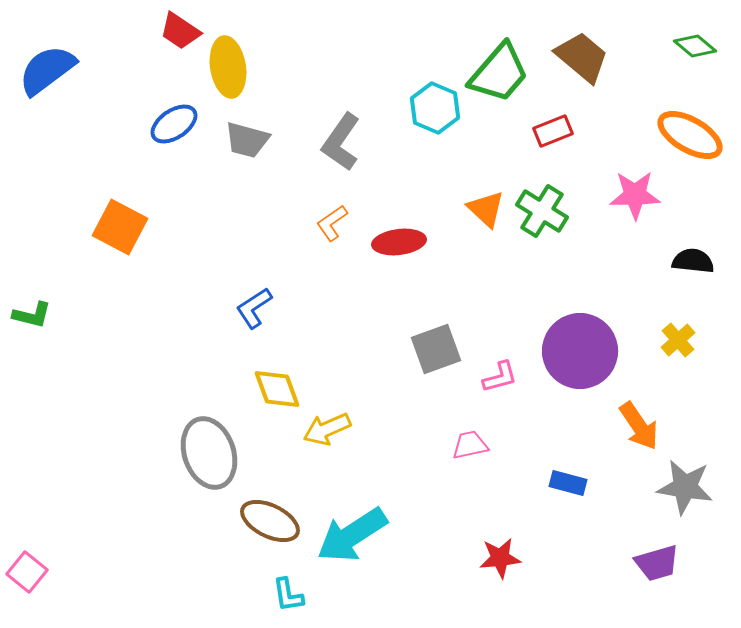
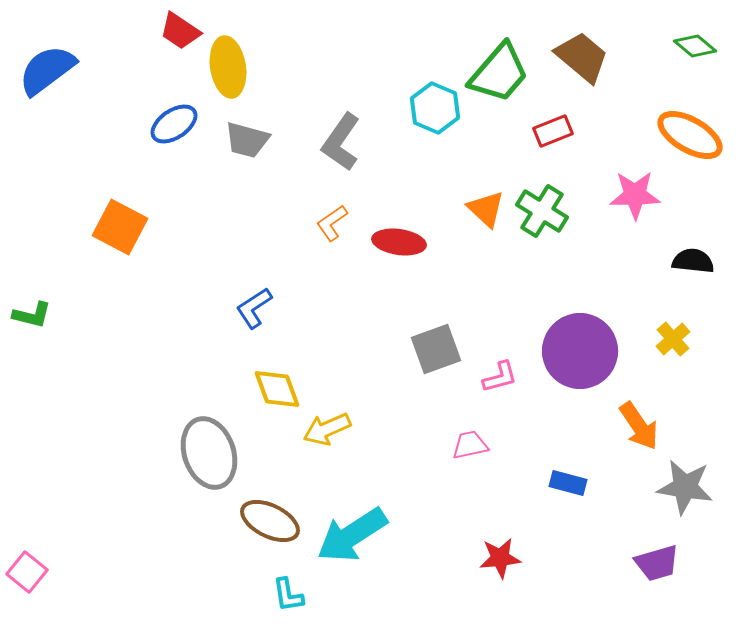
red ellipse: rotated 15 degrees clockwise
yellow cross: moved 5 px left, 1 px up
